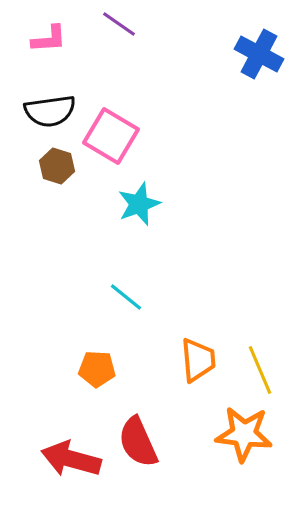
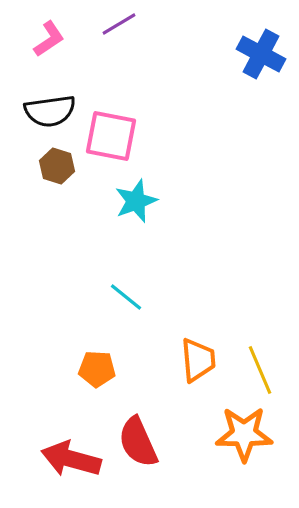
purple line: rotated 66 degrees counterclockwise
pink L-shape: rotated 30 degrees counterclockwise
blue cross: moved 2 px right
pink square: rotated 20 degrees counterclockwise
cyan star: moved 3 px left, 3 px up
orange star: rotated 6 degrees counterclockwise
